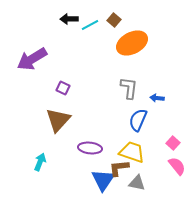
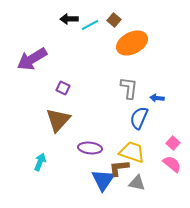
blue semicircle: moved 1 px right, 2 px up
pink semicircle: moved 5 px left, 2 px up; rotated 12 degrees counterclockwise
